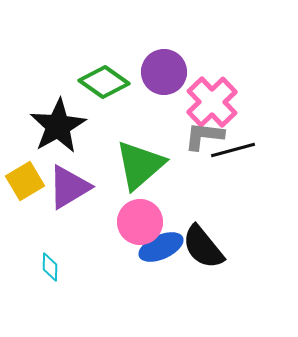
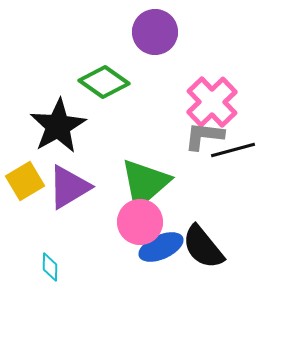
purple circle: moved 9 px left, 40 px up
green triangle: moved 5 px right, 18 px down
